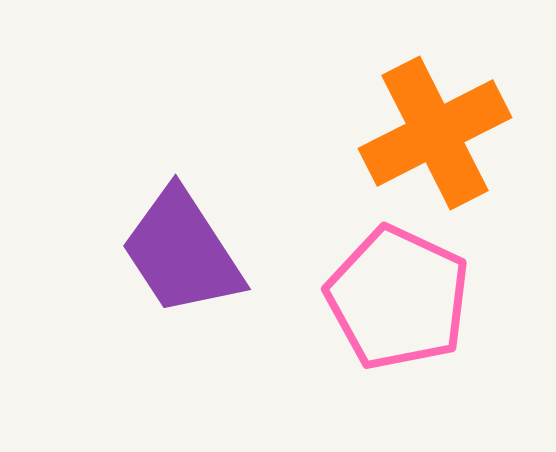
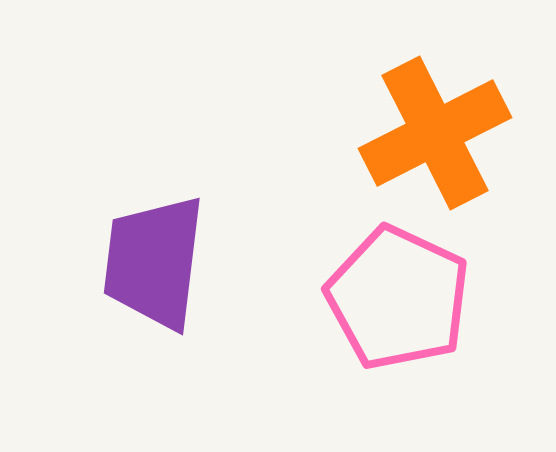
purple trapezoid: moved 28 px left, 10 px down; rotated 40 degrees clockwise
